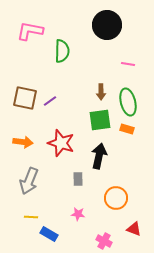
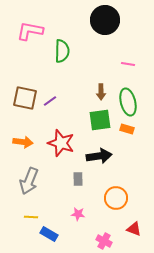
black circle: moved 2 px left, 5 px up
black arrow: rotated 70 degrees clockwise
